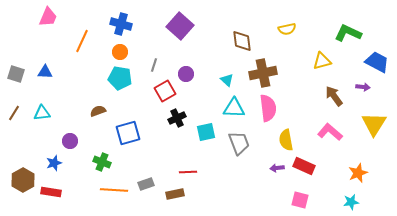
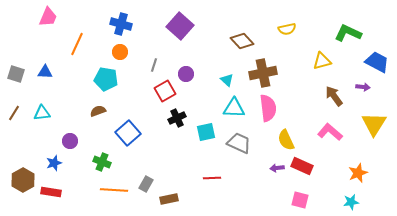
orange line at (82, 41): moved 5 px left, 3 px down
brown diamond at (242, 41): rotated 35 degrees counterclockwise
cyan pentagon at (120, 78): moved 14 px left, 1 px down
blue square at (128, 133): rotated 25 degrees counterclockwise
yellow semicircle at (286, 140): rotated 15 degrees counterclockwise
gray trapezoid at (239, 143): rotated 45 degrees counterclockwise
red rectangle at (304, 166): moved 2 px left
red line at (188, 172): moved 24 px right, 6 px down
gray rectangle at (146, 184): rotated 42 degrees counterclockwise
brown rectangle at (175, 194): moved 6 px left, 5 px down
